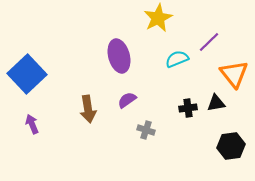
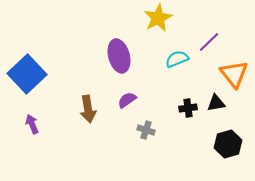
black hexagon: moved 3 px left, 2 px up; rotated 8 degrees counterclockwise
